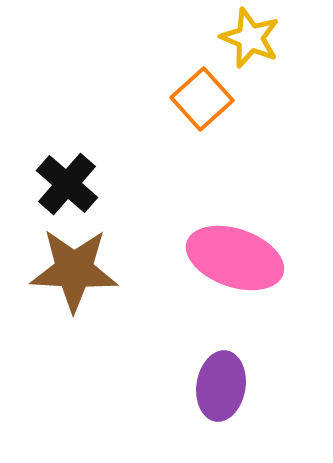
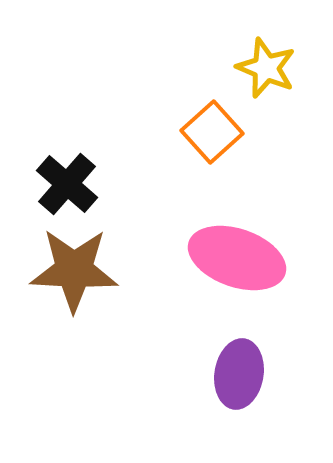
yellow star: moved 16 px right, 30 px down
orange square: moved 10 px right, 33 px down
pink ellipse: moved 2 px right
purple ellipse: moved 18 px right, 12 px up
